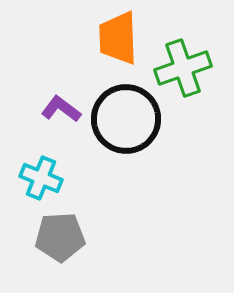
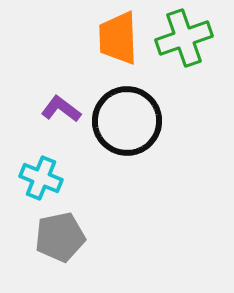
green cross: moved 1 px right, 30 px up
black circle: moved 1 px right, 2 px down
gray pentagon: rotated 9 degrees counterclockwise
